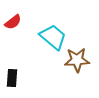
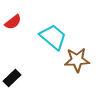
black rectangle: rotated 42 degrees clockwise
